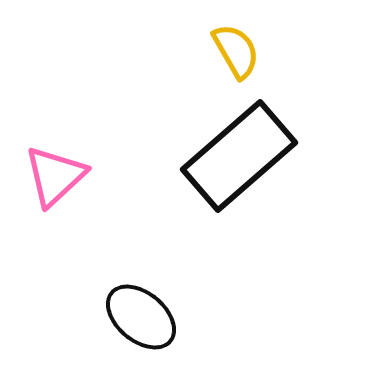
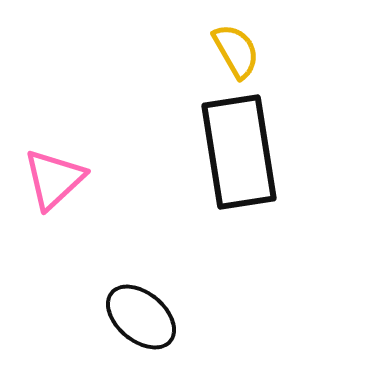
black rectangle: moved 4 px up; rotated 58 degrees counterclockwise
pink triangle: moved 1 px left, 3 px down
